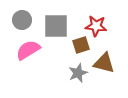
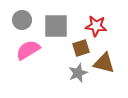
brown square: moved 3 px down
